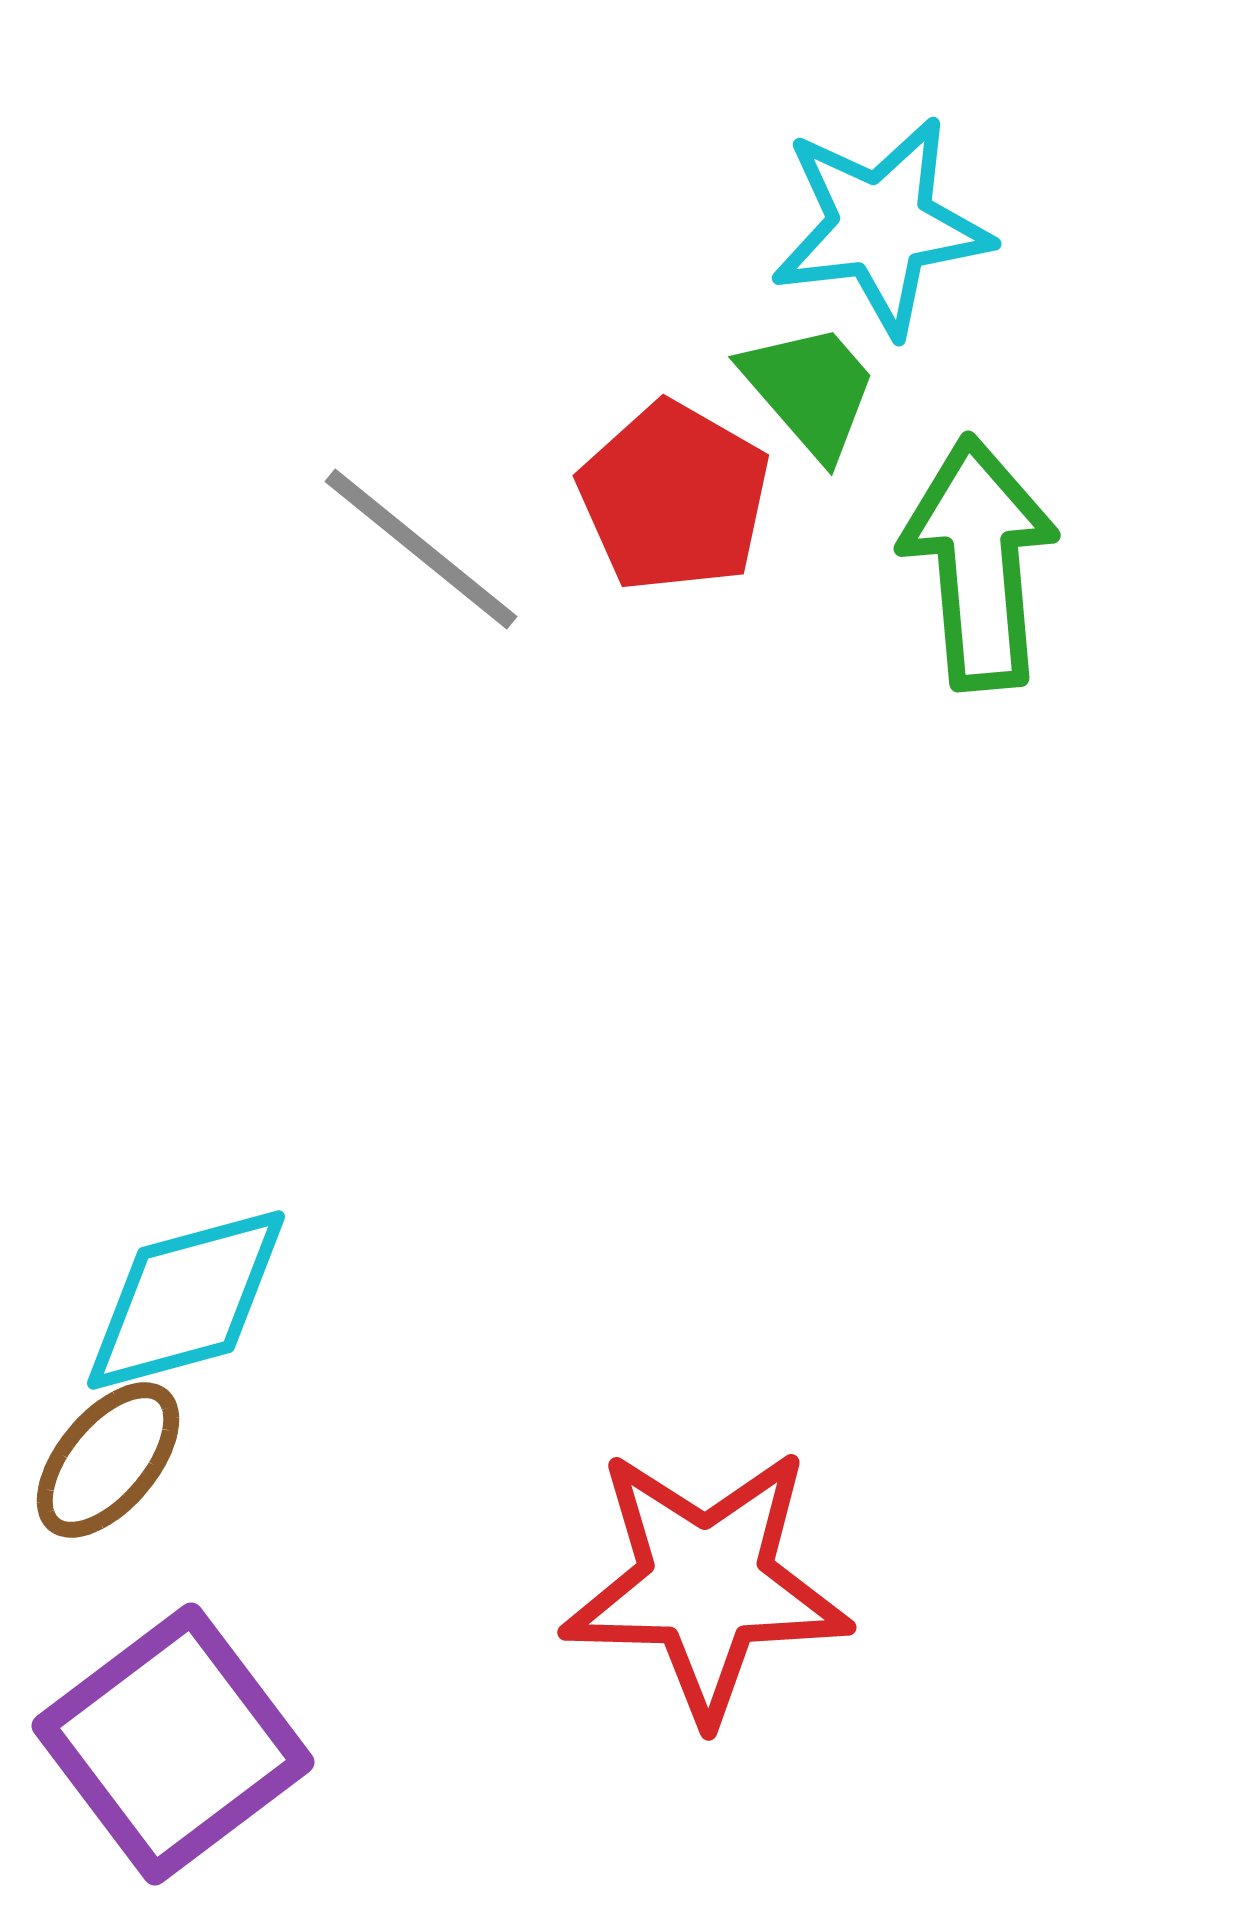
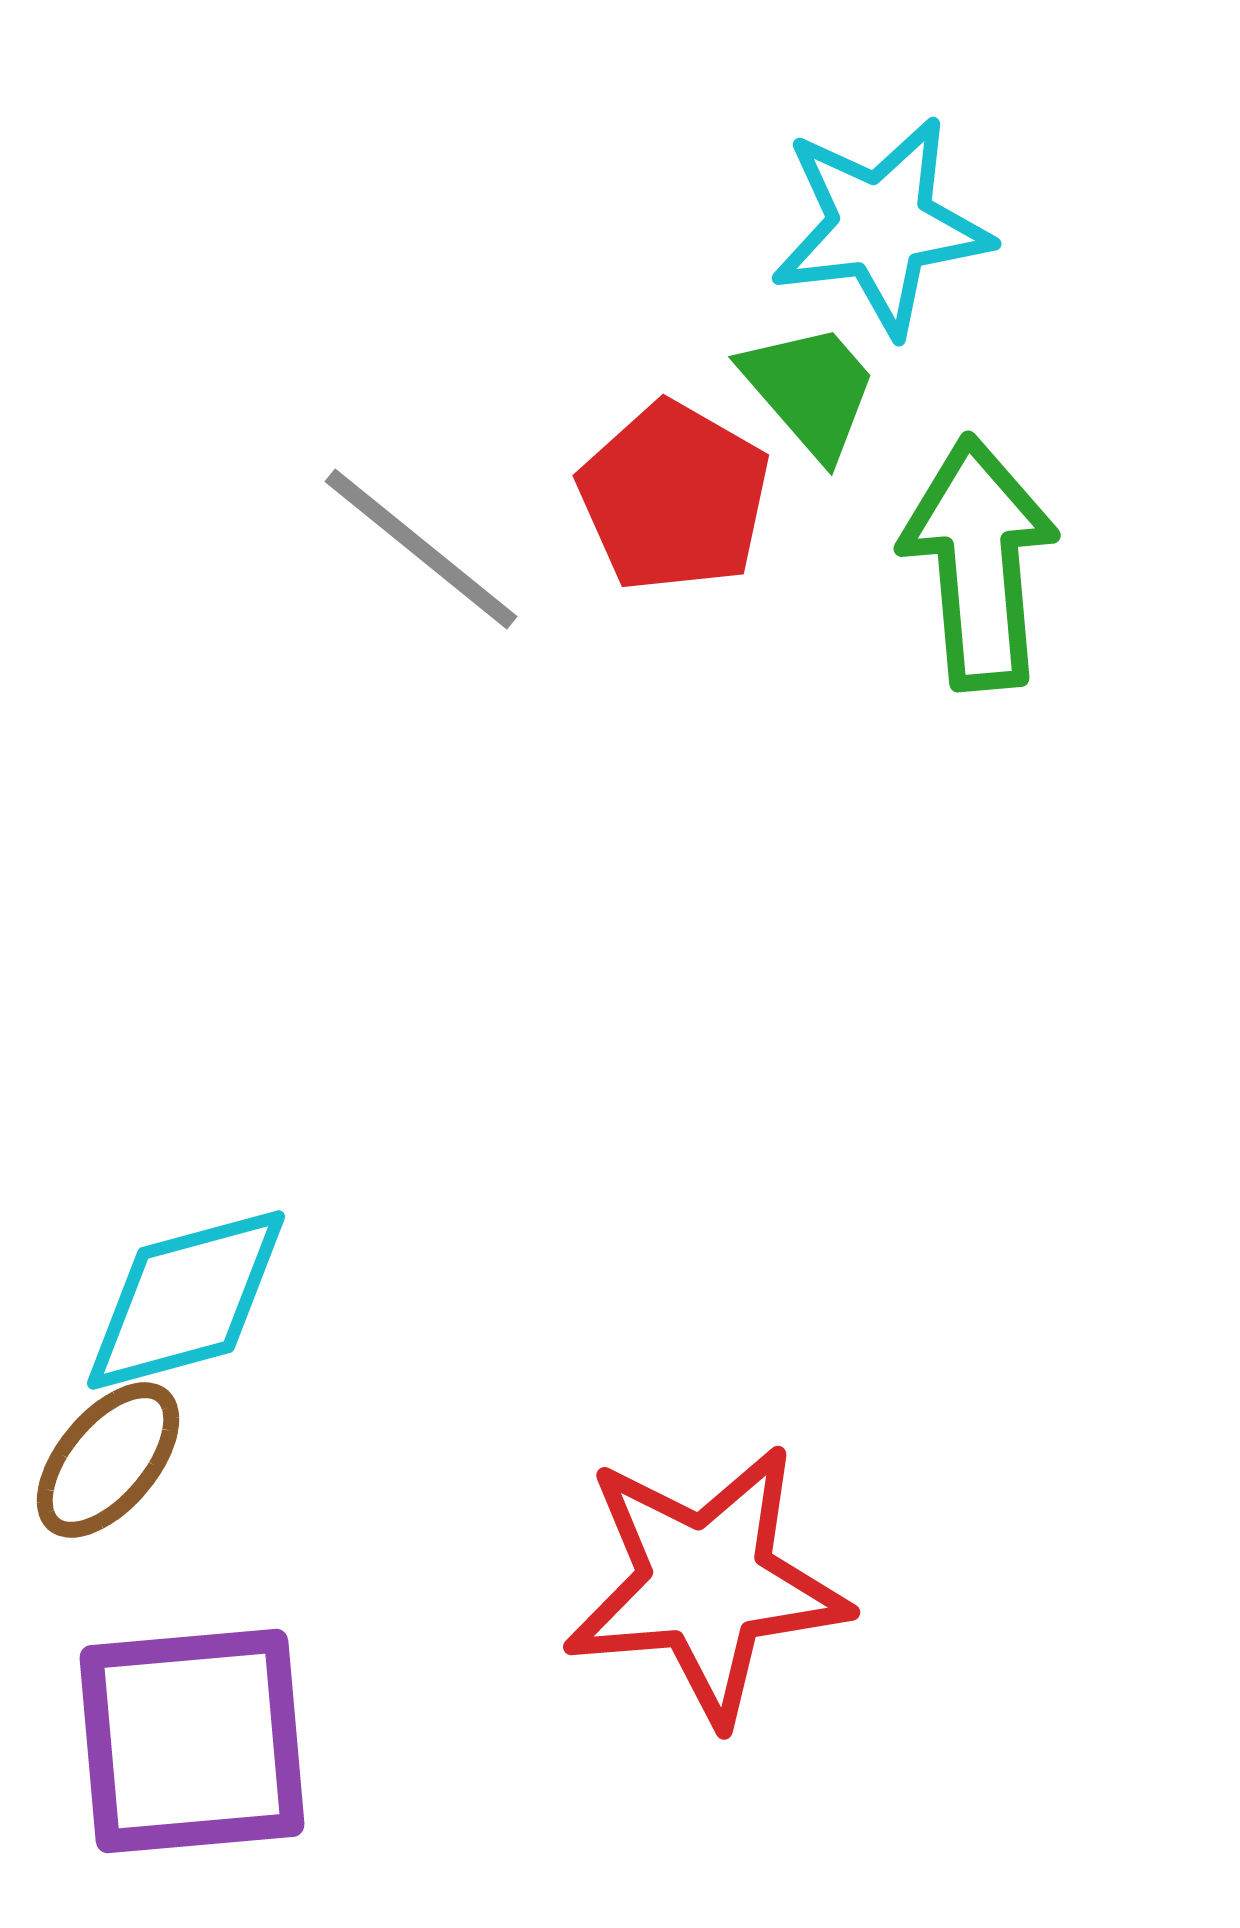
red star: rotated 6 degrees counterclockwise
purple square: moved 19 px right, 3 px up; rotated 32 degrees clockwise
